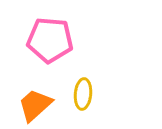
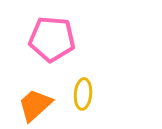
pink pentagon: moved 2 px right, 1 px up
